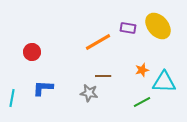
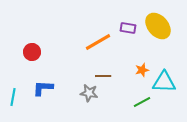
cyan line: moved 1 px right, 1 px up
